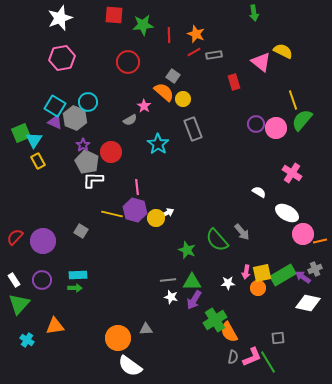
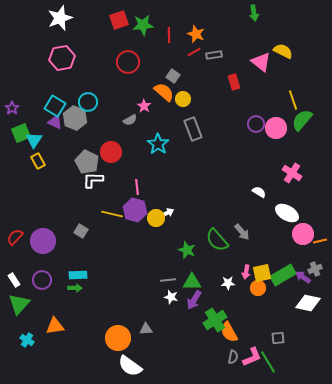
red square at (114, 15): moved 5 px right, 5 px down; rotated 24 degrees counterclockwise
purple star at (83, 145): moved 71 px left, 37 px up
